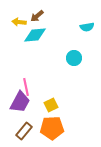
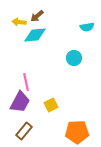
pink line: moved 5 px up
orange pentagon: moved 25 px right, 4 px down
